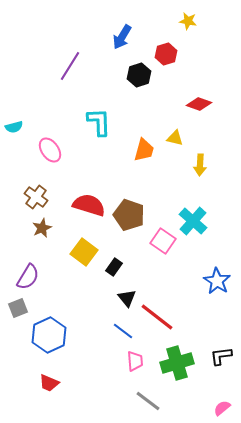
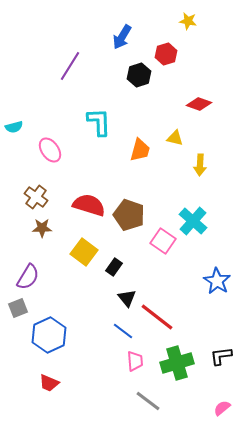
orange trapezoid: moved 4 px left
brown star: rotated 24 degrees clockwise
